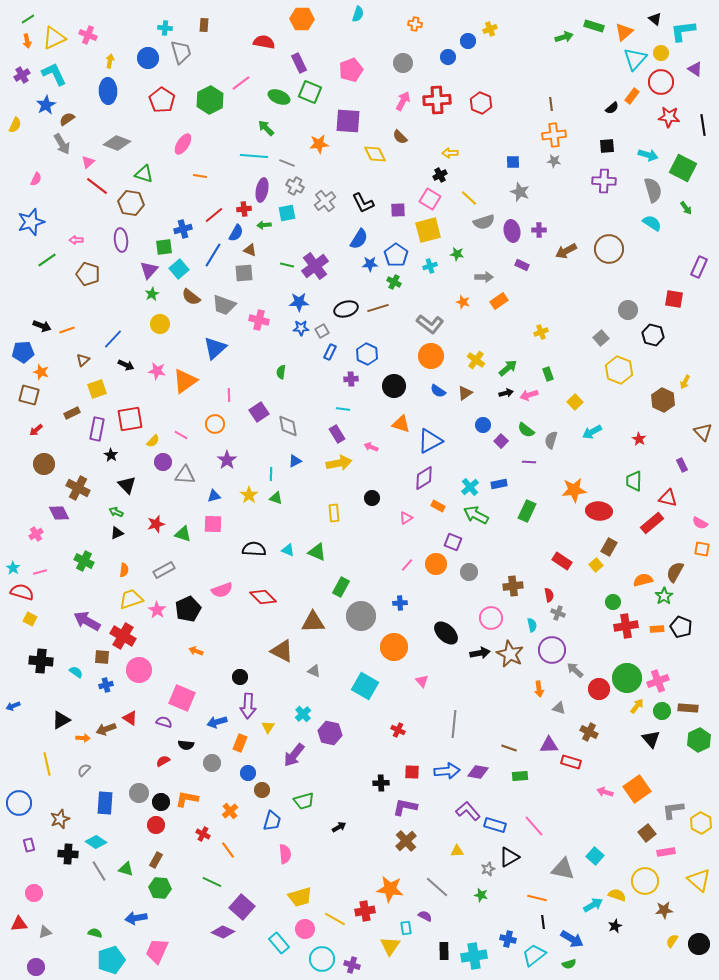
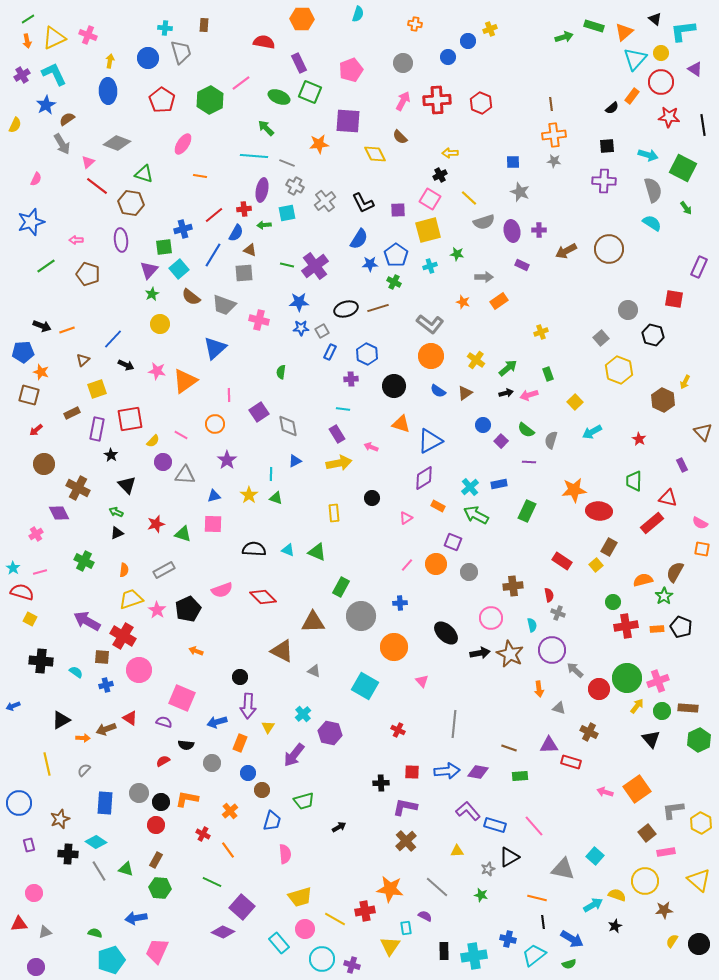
green line at (47, 260): moved 1 px left, 6 px down
